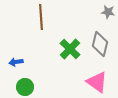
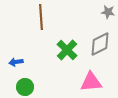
gray diamond: rotated 50 degrees clockwise
green cross: moved 3 px left, 1 px down
pink triangle: moved 6 px left; rotated 40 degrees counterclockwise
